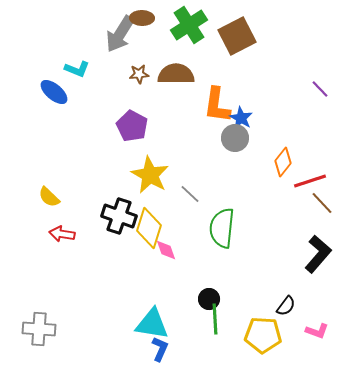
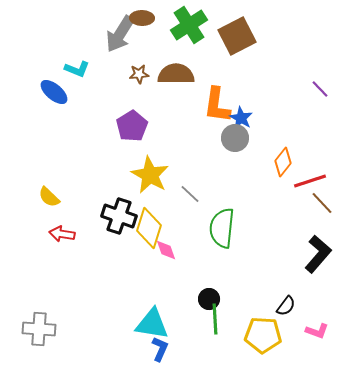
purple pentagon: rotated 12 degrees clockwise
